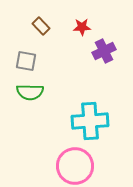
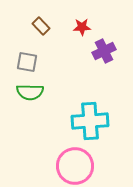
gray square: moved 1 px right, 1 px down
